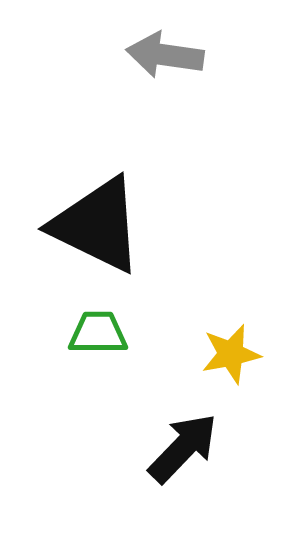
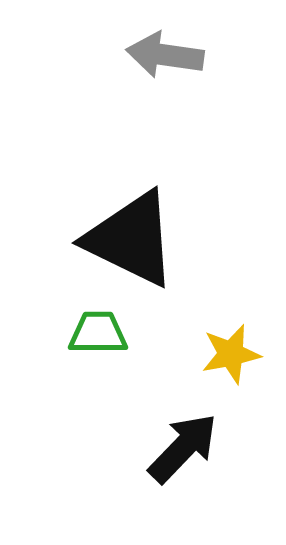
black triangle: moved 34 px right, 14 px down
